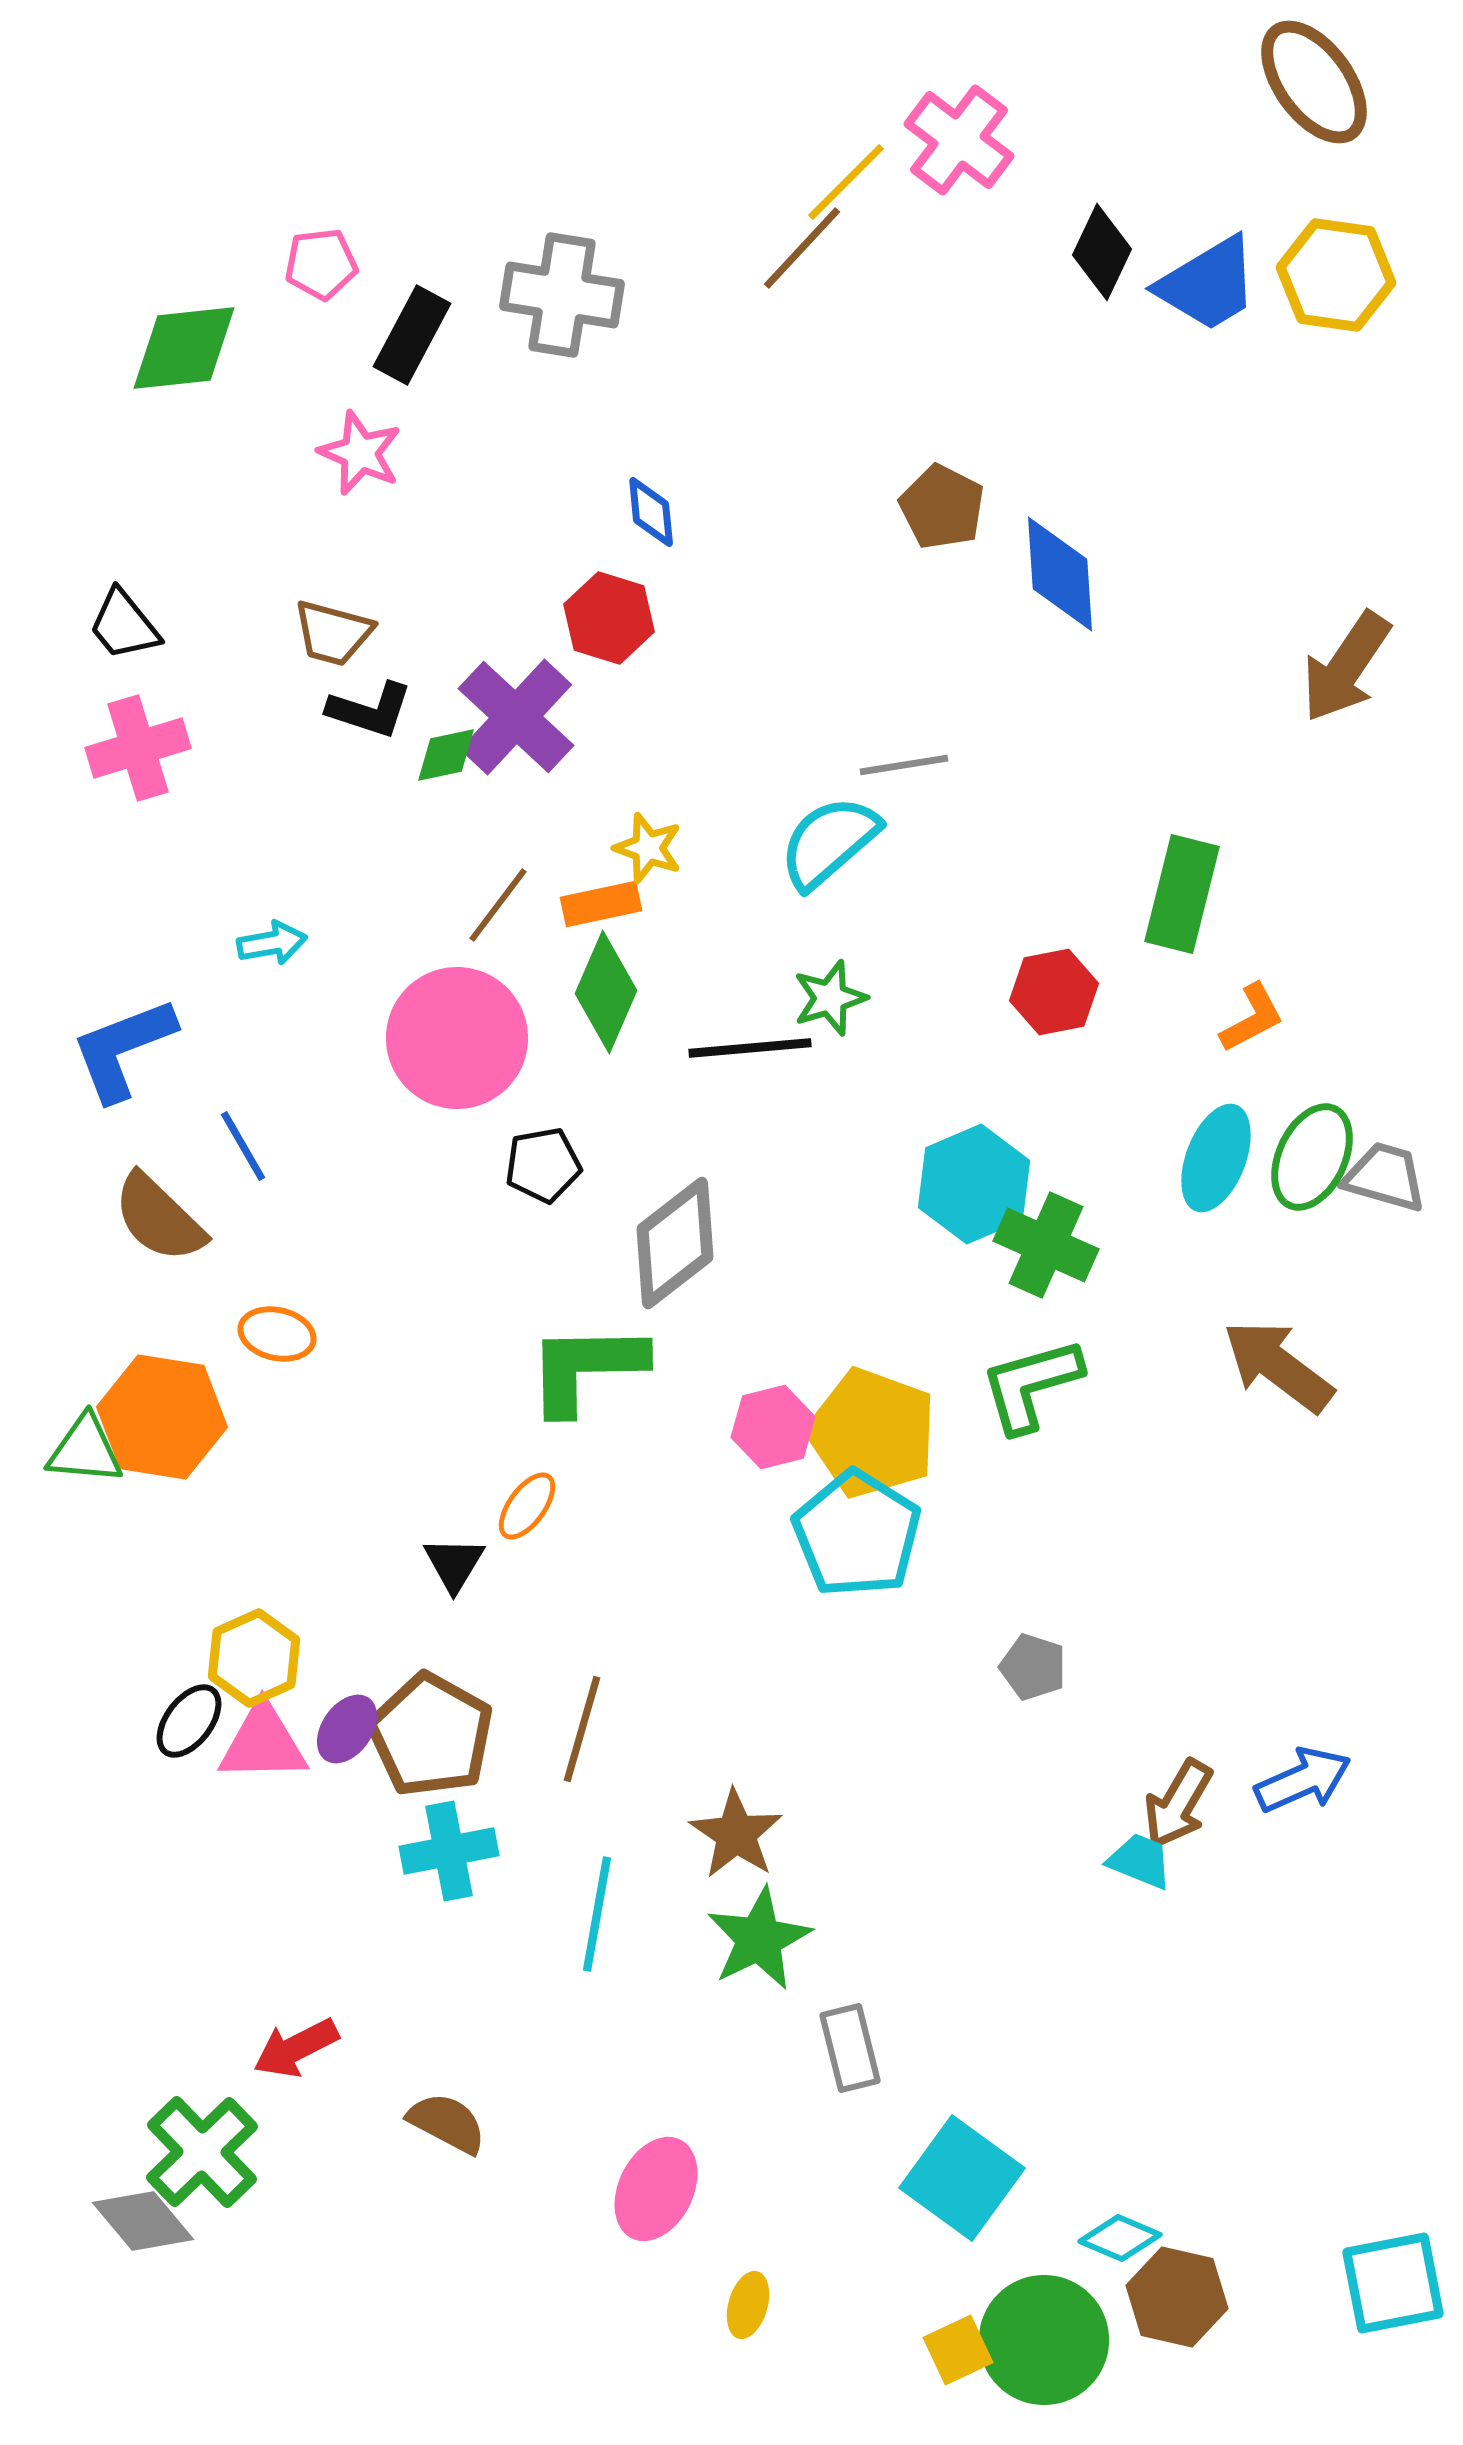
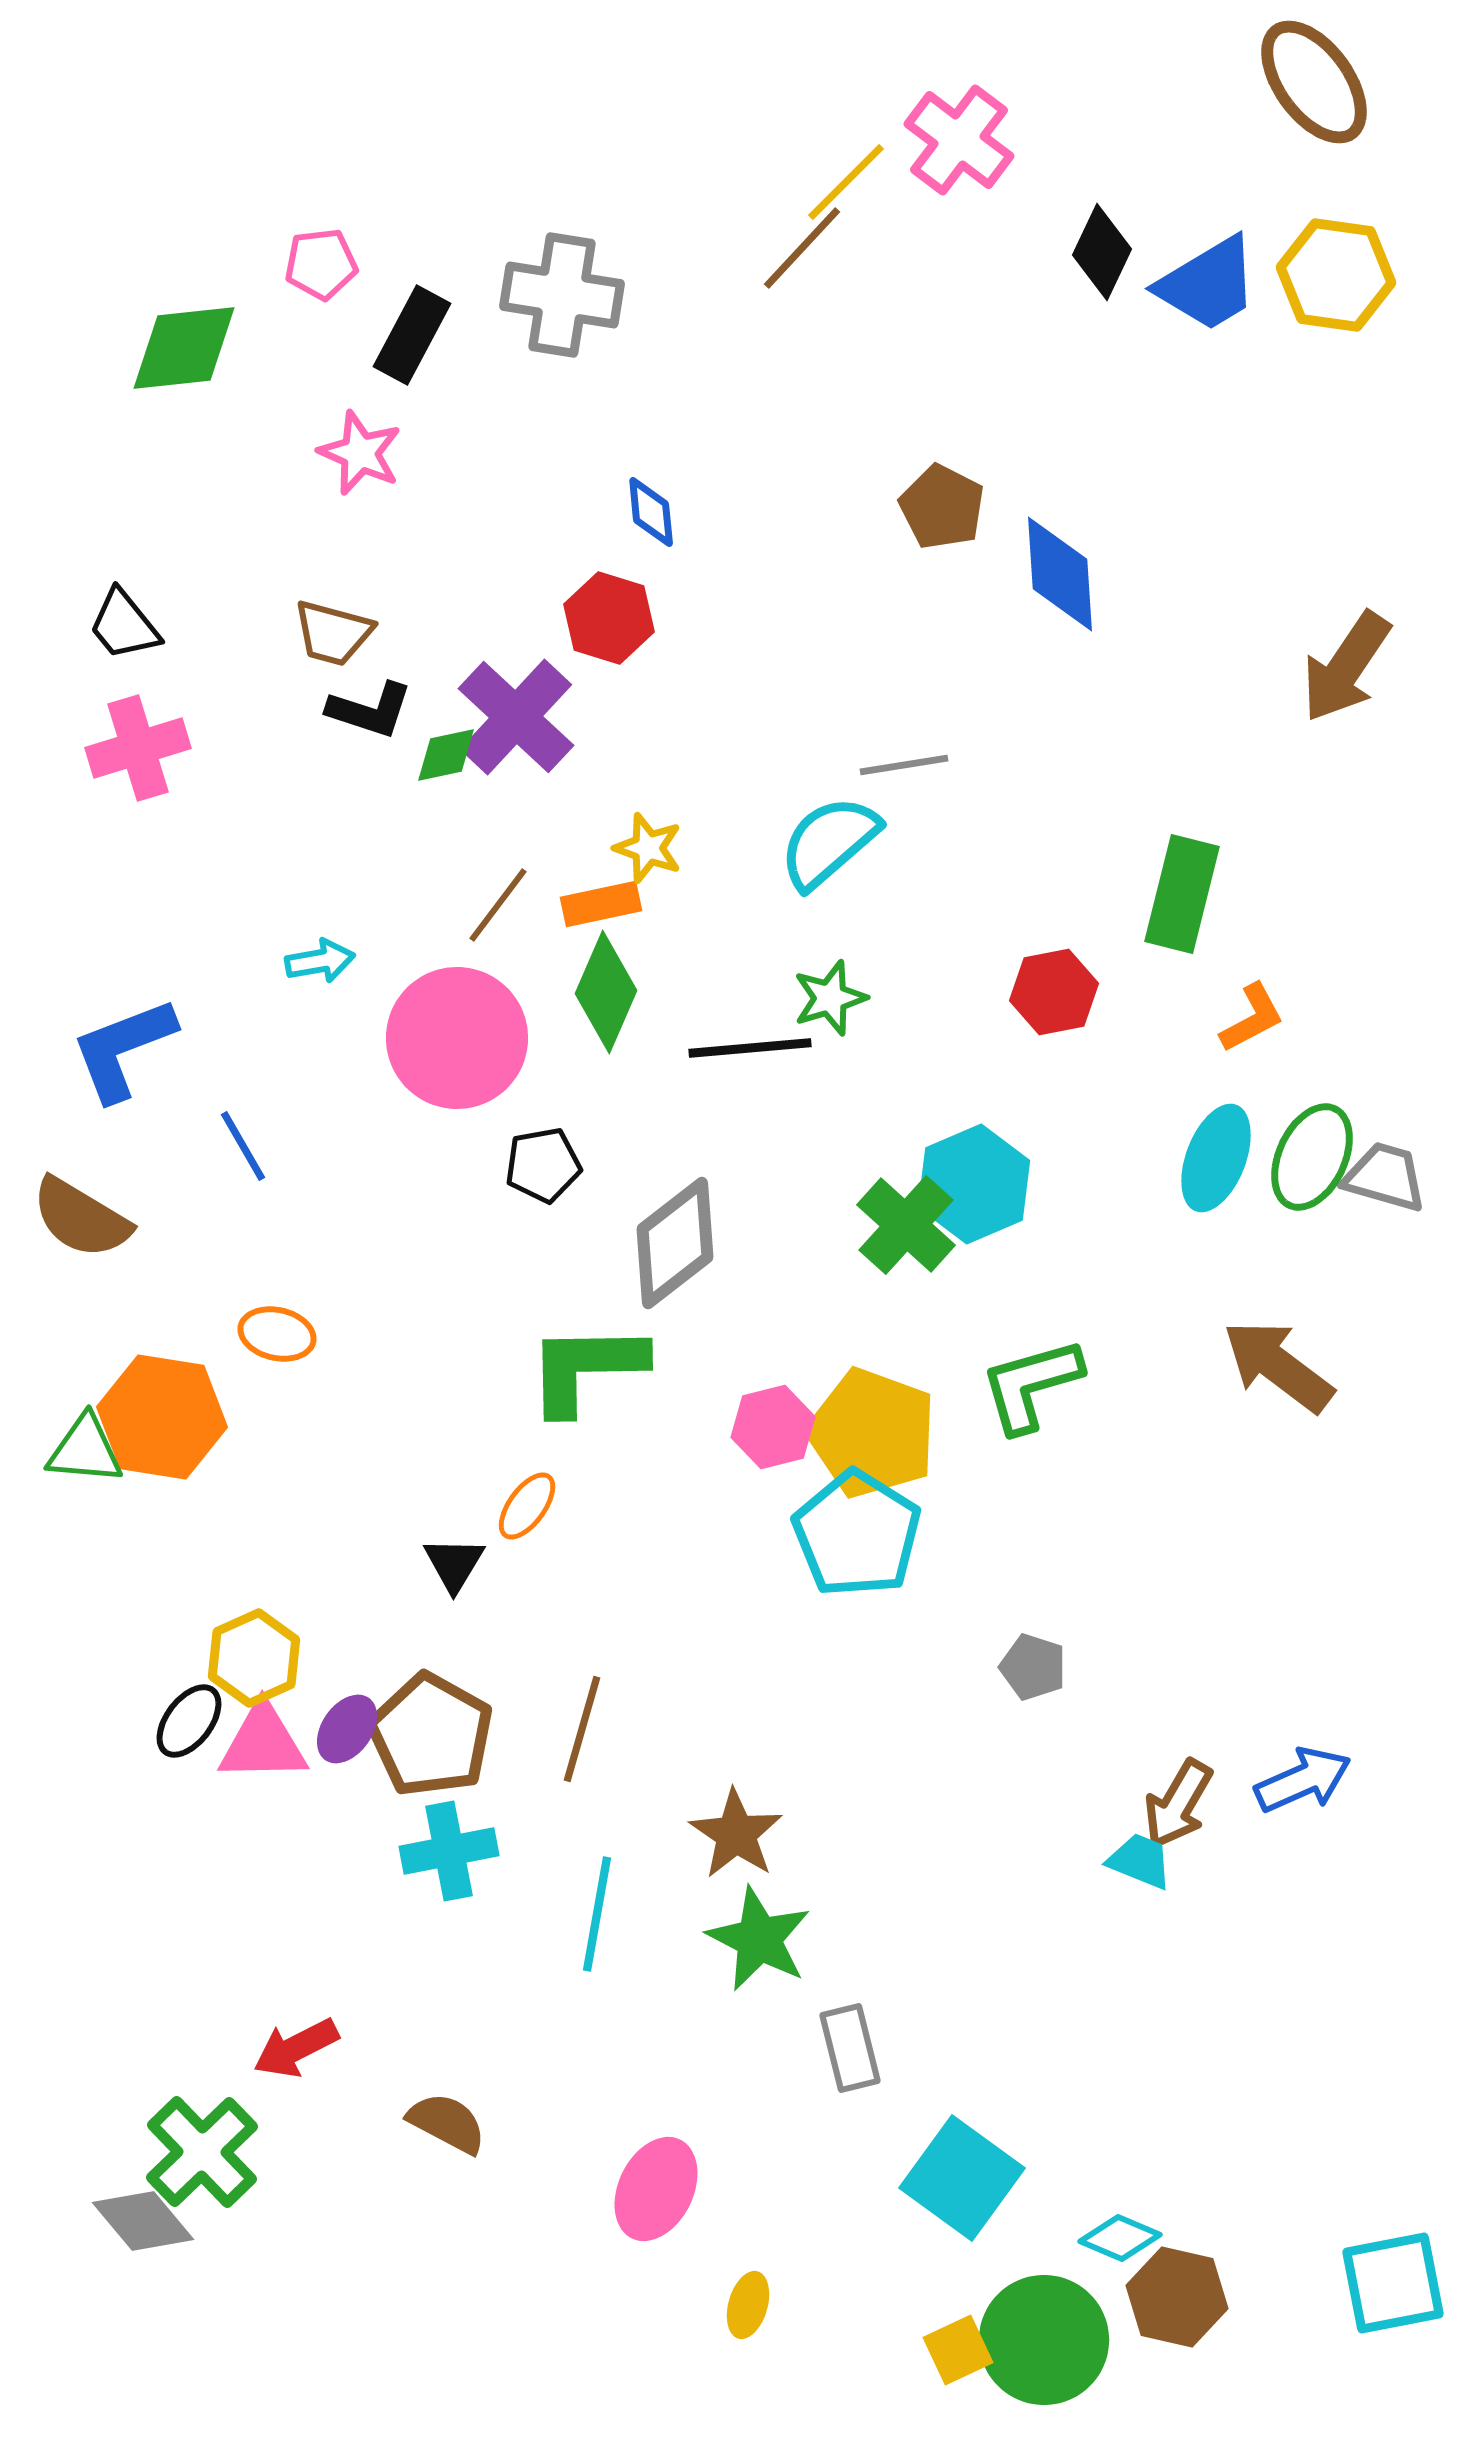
cyan arrow at (272, 943): moved 48 px right, 18 px down
brown semicircle at (159, 1218): moved 78 px left; rotated 13 degrees counterclockwise
green cross at (1046, 1245): moved 140 px left, 20 px up; rotated 18 degrees clockwise
green star at (759, 1939): rotated 19 degrees counterclockwise
